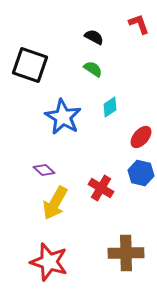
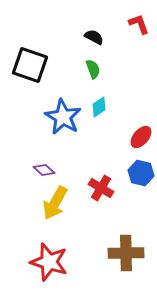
green semicircle: rotated 36 degrees clockwise
cyan diamond: moved 11 px left
